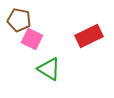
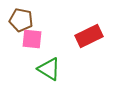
brown pentagon: moved 2 px right
pink square: rotated 20 degrees counterclockwise
